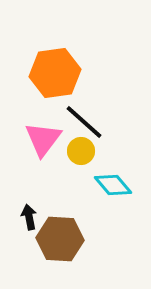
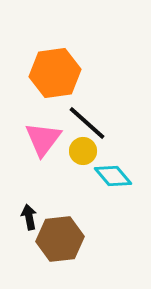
black line: moved 3 px right, 1 px down
yellow circle: moved 2 px right
cyan diamond: moved 9 px up
brown hexagon: rotated 9 degrees counterclockwise
